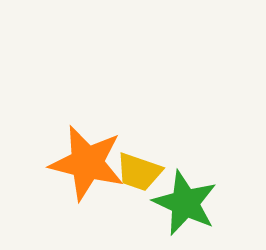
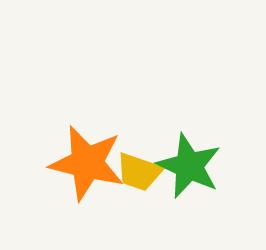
green star: moved 4 px right, 37 px up
